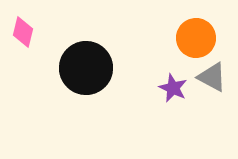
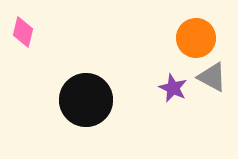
black circle: moved 32 px down
